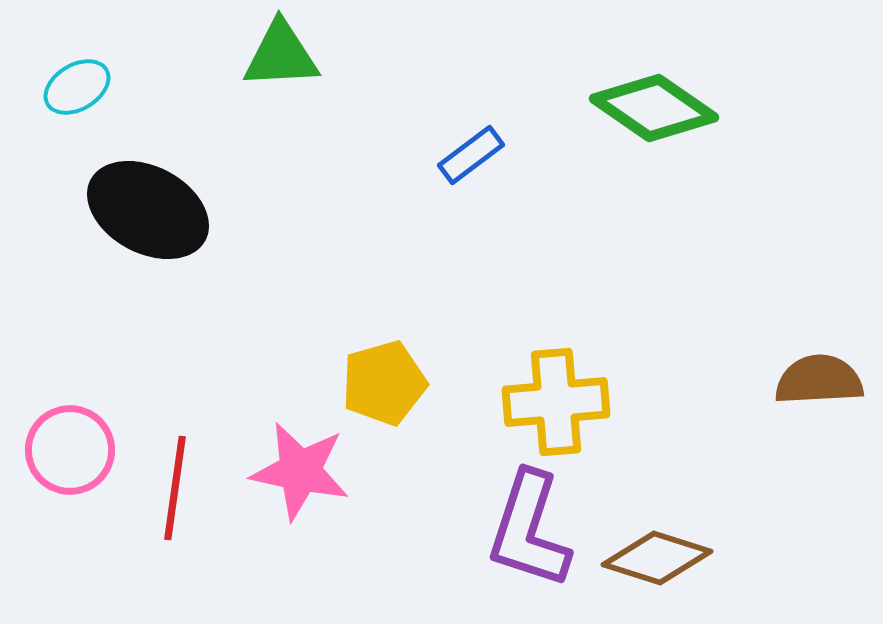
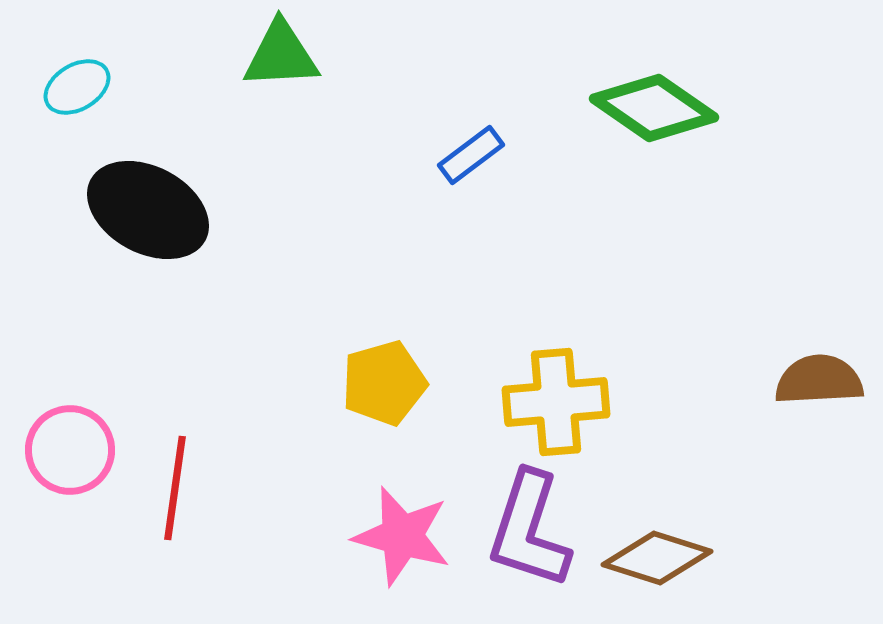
pink star: moved 102 px right, 65 px down; rotated 4 degrees clockwise
